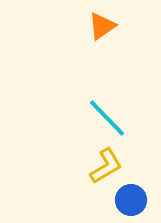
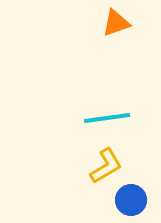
orange triangle: moved 14 px right, 3 px up; rotated 16 degrees clockwise
cyan line: rotated 54 degrees counterclockwise
